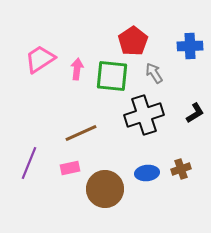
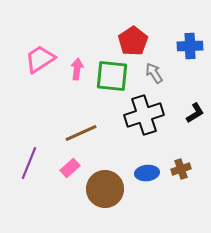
pink rectangle: rotated 30 degrees counterclockwise
